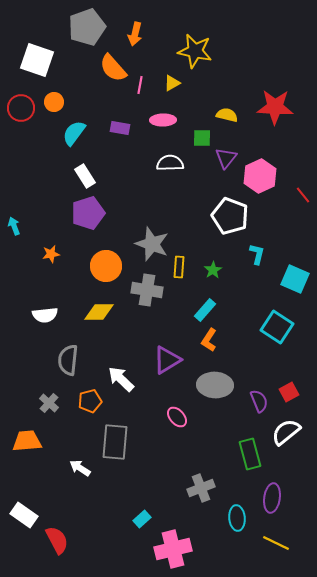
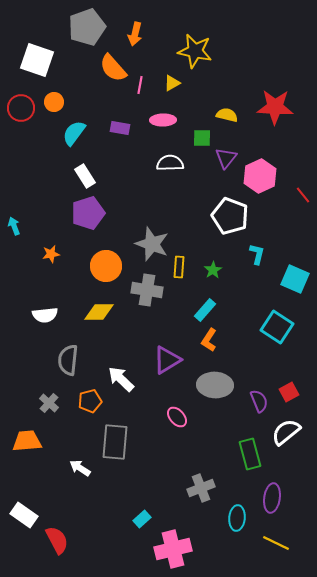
cyan ellipse at (237, 518): rotated 10 degrees clockwise
